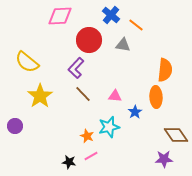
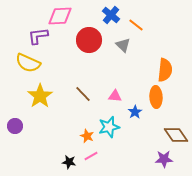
gray triangle: rotated 35 degrees clockwise
yellow semicircle: moved 1 px right, 1 px down; rotated 15 degrees counterclockwise
purple L-shape: moved 38 px left, 32 px up; rotated 40 degrees clockwise
